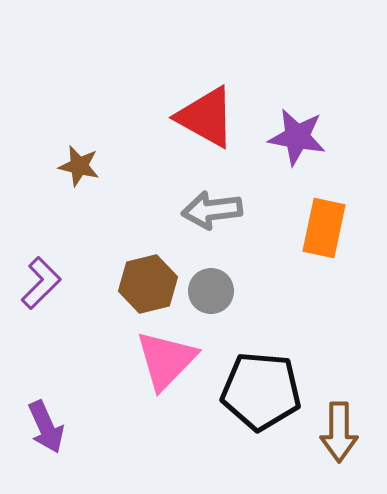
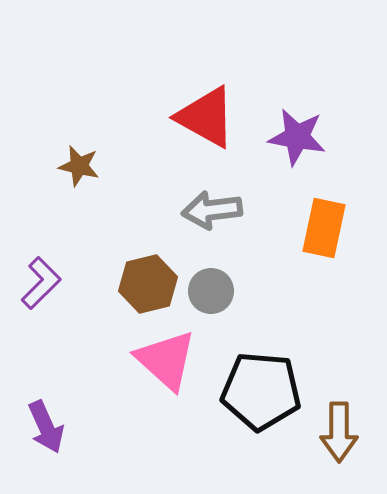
pink triangle: rotated 32 degrees counterclockwise
